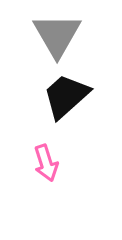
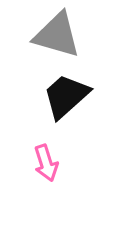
gray triangle: rotated 44 degrees counterclockwise
